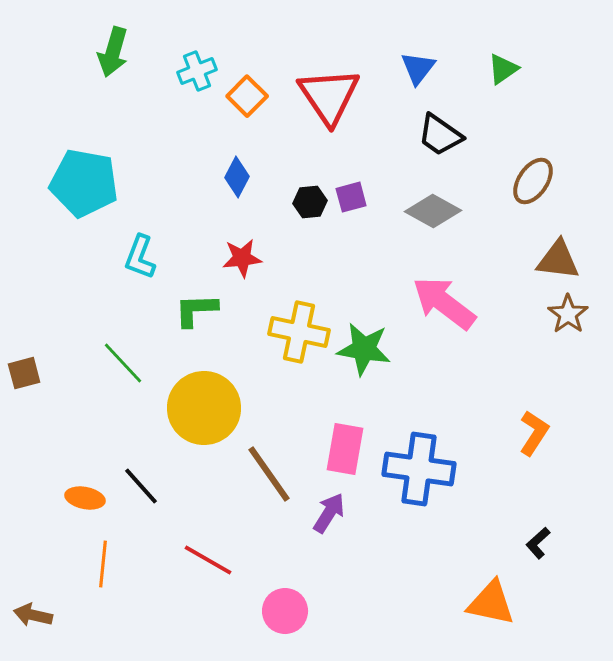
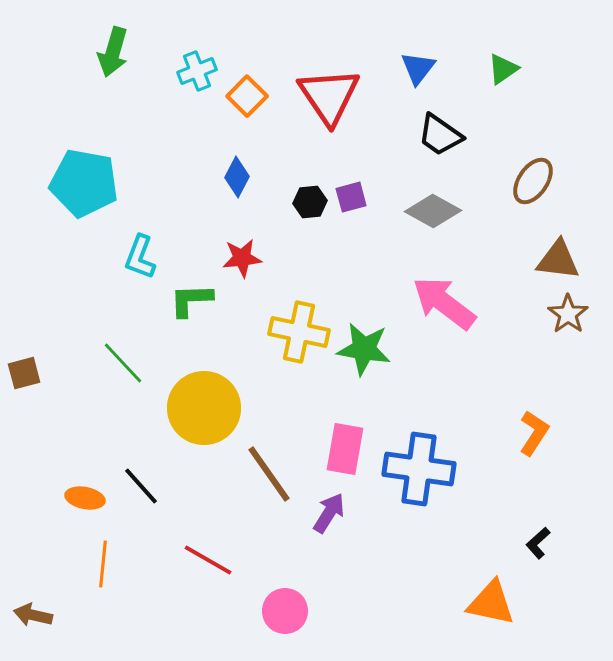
green L-shape: moved 5 px left, 10 px up
